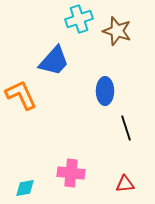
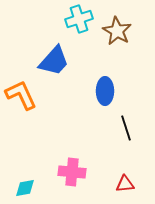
brown star: rotated 12 degrees clockwise
pink cross: moved 1 px right, 1 px up
